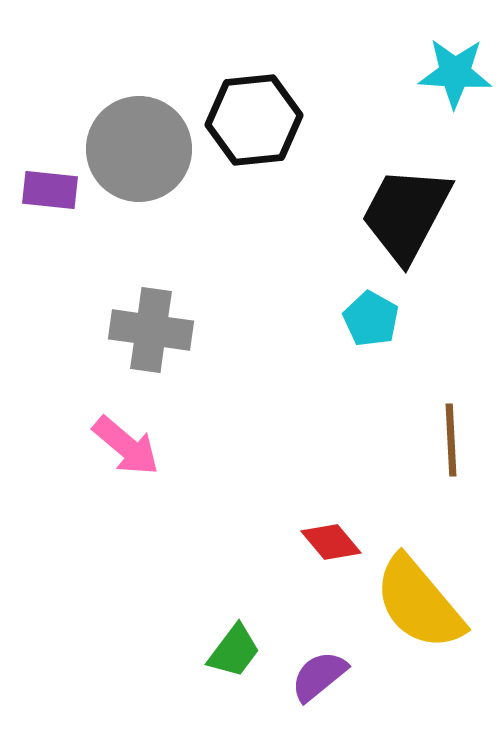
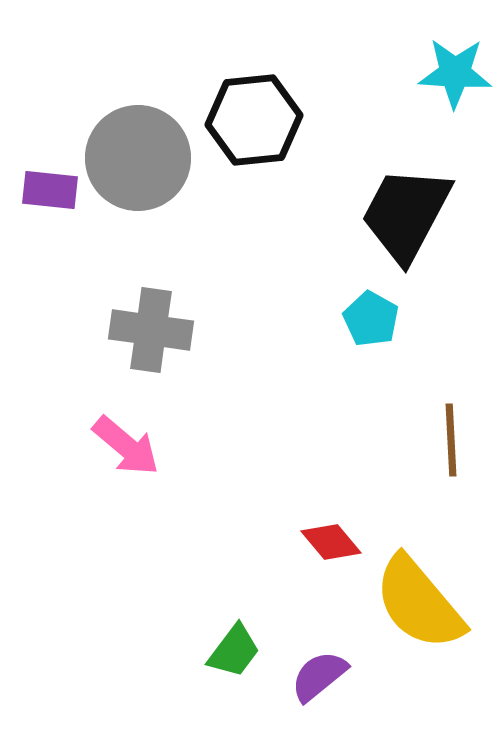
gray circle: moved 1 px left, 9 px down
